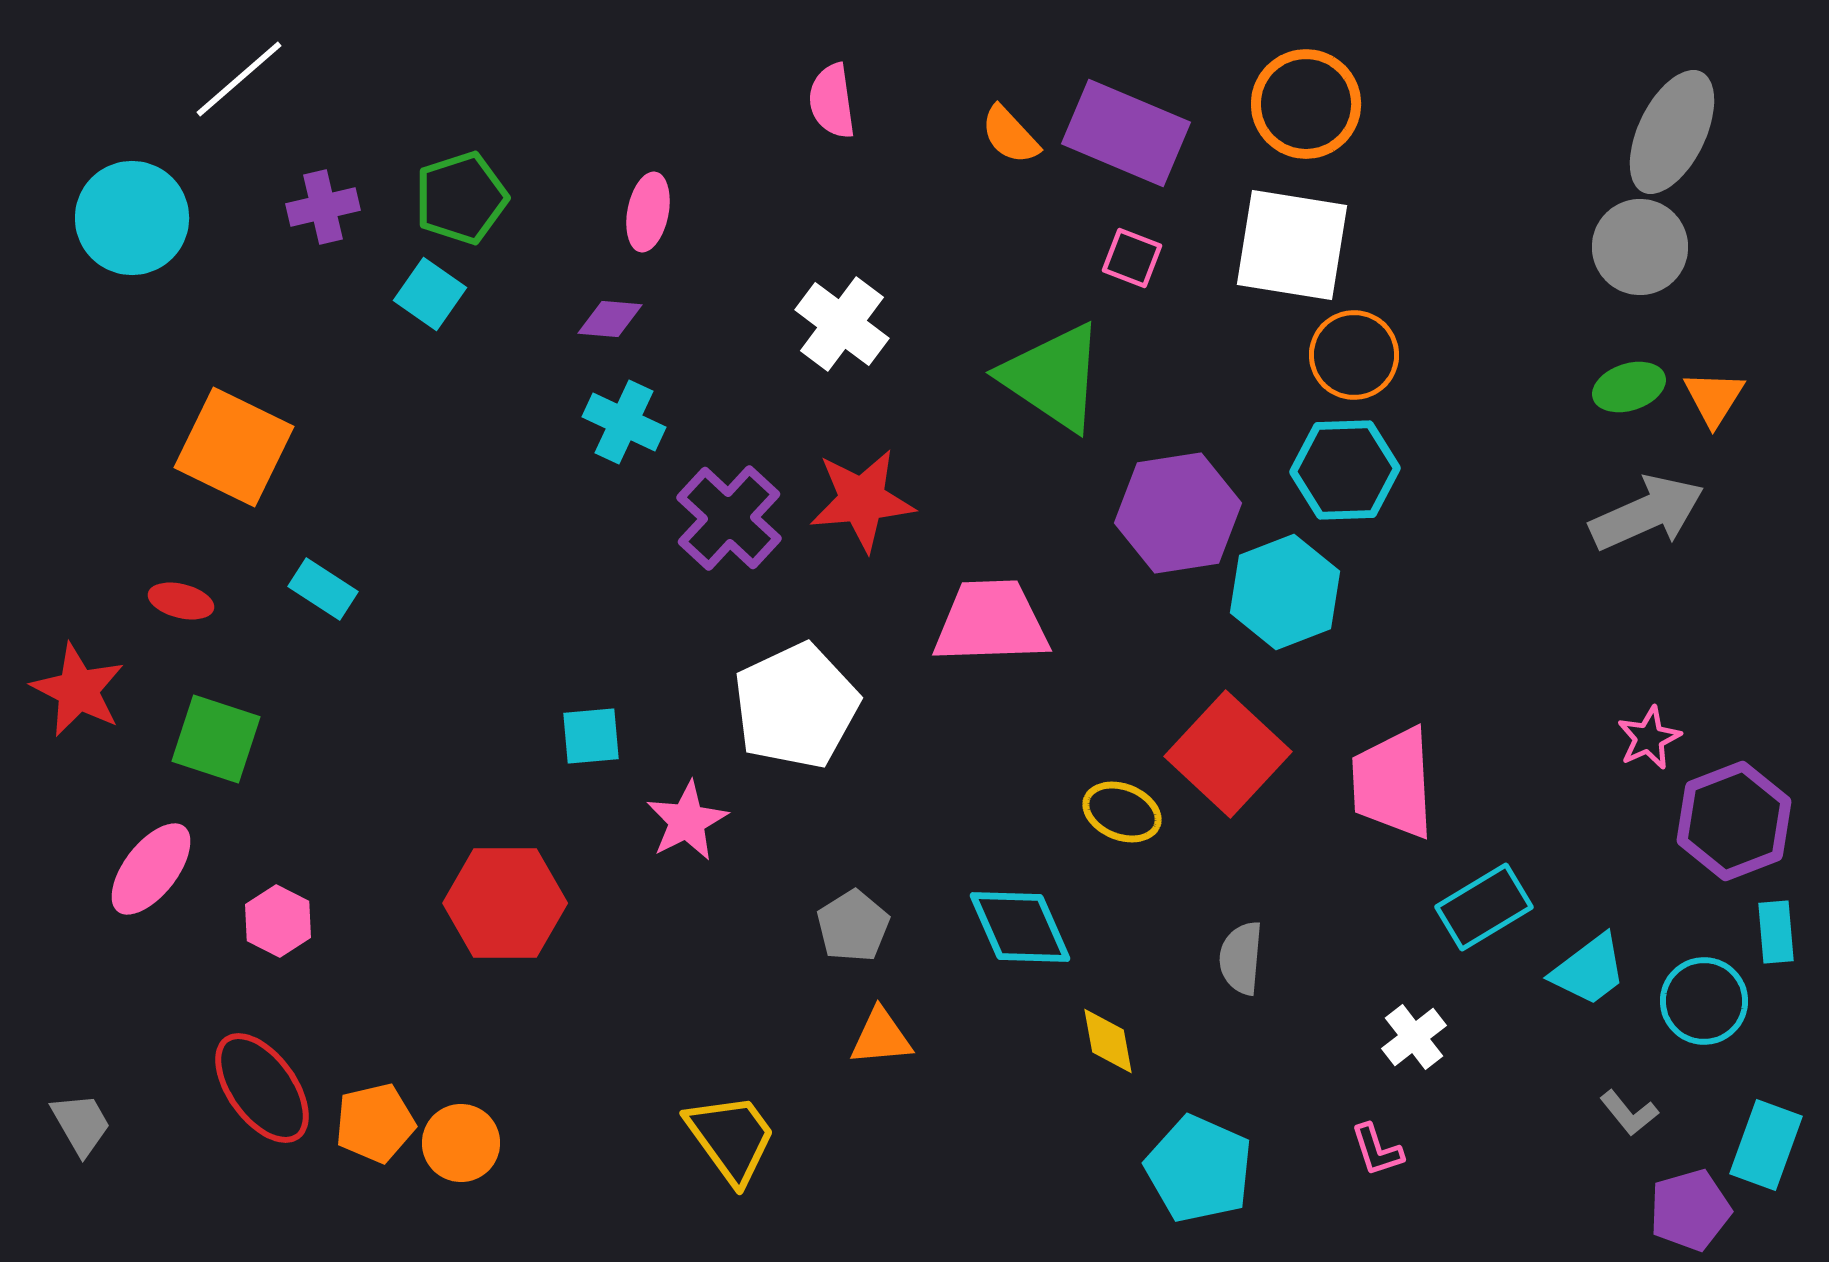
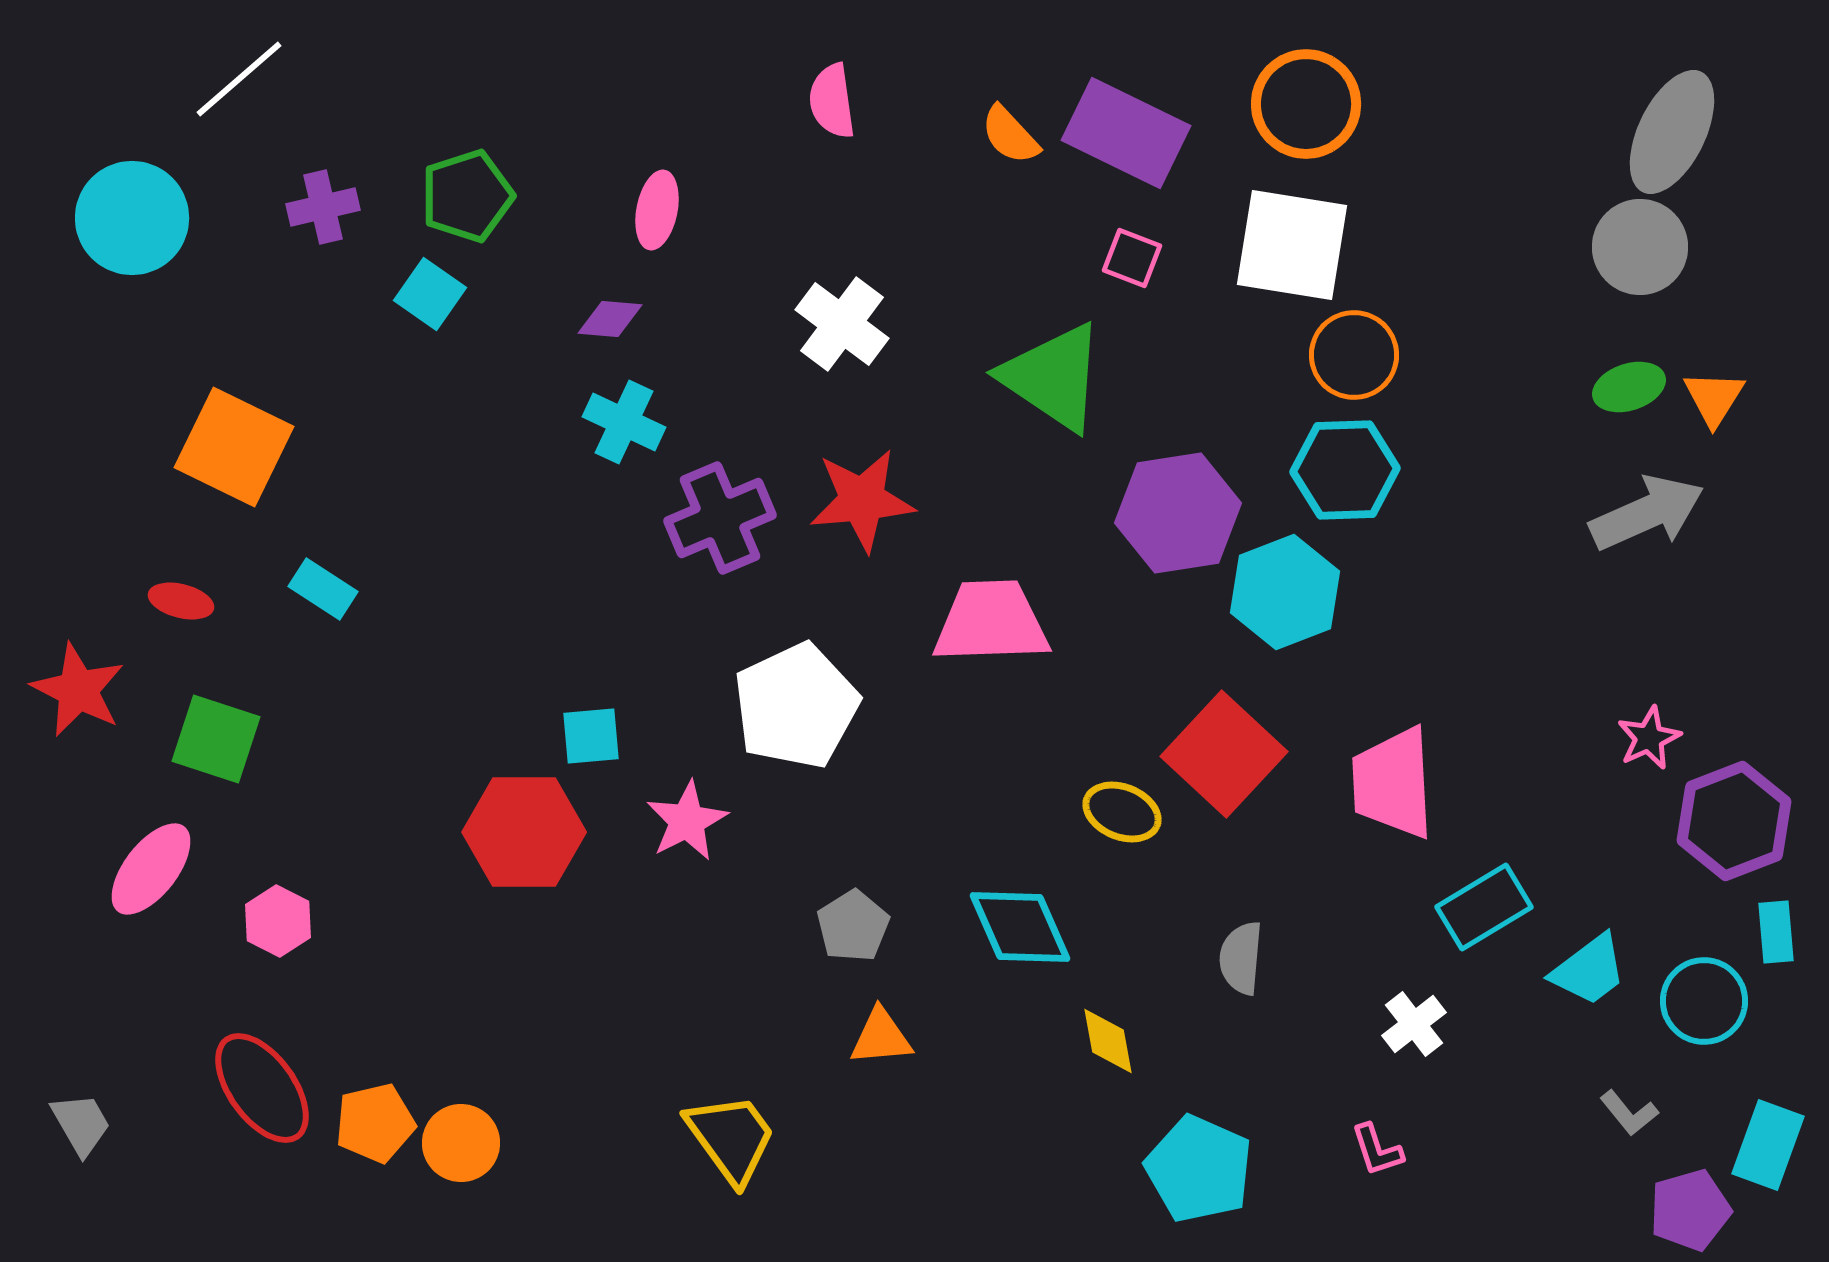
purple rectangle at (1126, 133): rotated 3 degrees clockwise
green pentagon at (461, 198): moved 6 px right, 2 px up
pink ellipse at (648, 212): moved 9 px right, 2 px up
purple cross at (729, 518): moved 9 px left; rotated 24 degrees clockwise
red square at (1228, 754): moved 4 px left
red hexagon at (505, 903): moved 19 px right, 71 px up
white cross at (1414, 1037): moved 13 px up
cyan rectangle at (1766, 1145): moved 2 px right
